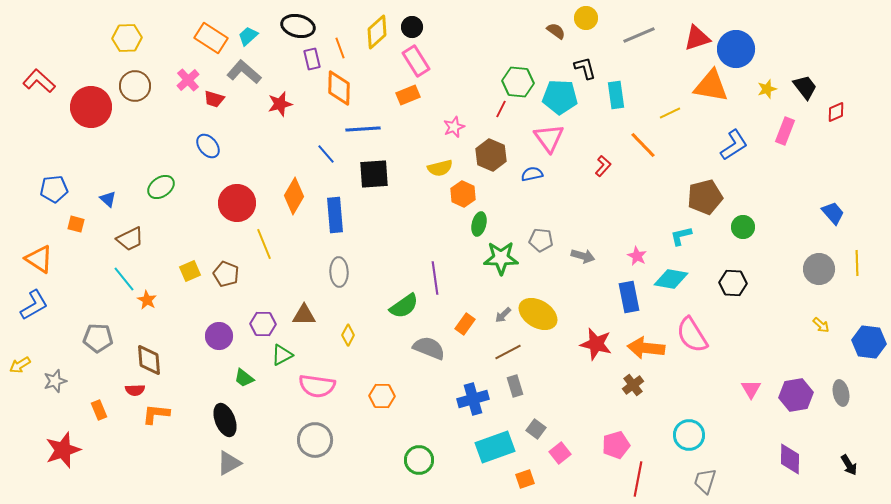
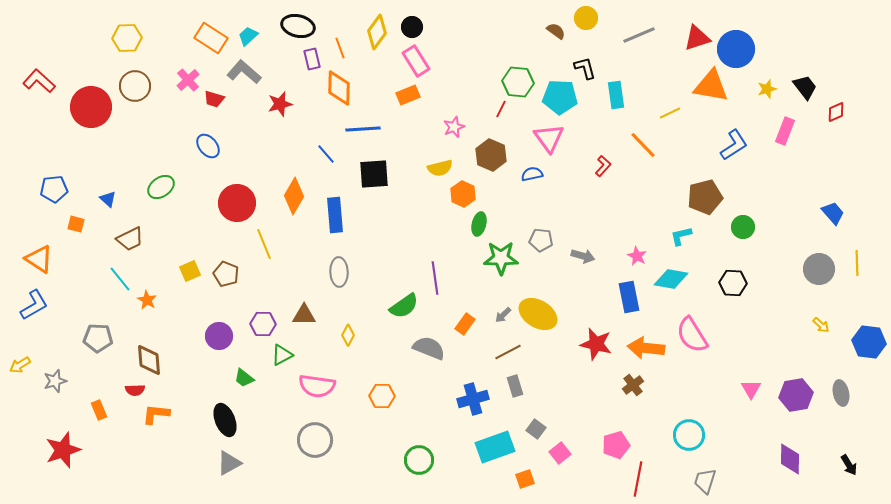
yellow diamond at (377, 32): rotated 12 degrees counterclockwise
cyan line at (124, 279): moved 4 px left
